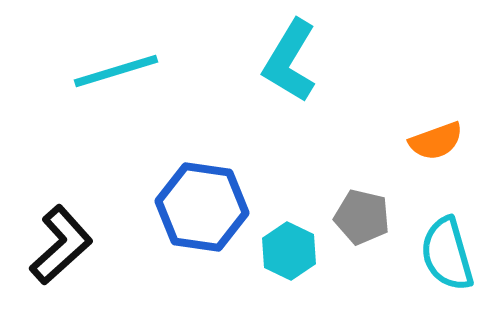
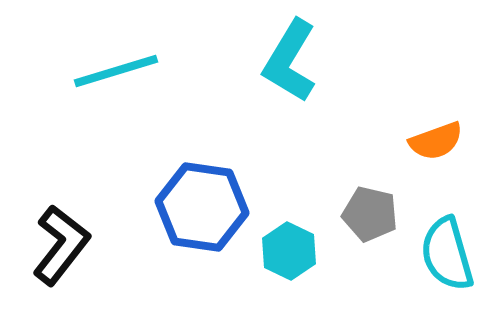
gray pentagon: moved 8 px right, 3 px up
black L-shape: rotated 10 degrees counterclockwise
